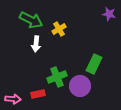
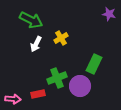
yellow cross: moved 2 px right, 9 px down
white arrow: rotated 21 degrees clockwise
green cross: moved 1 px down
